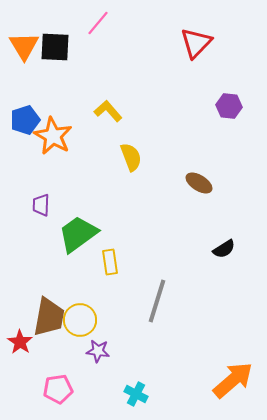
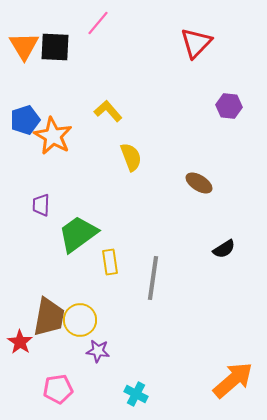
gray line: moved 4 px left, 23 px up; rotated 9 degrees counterclockwise
